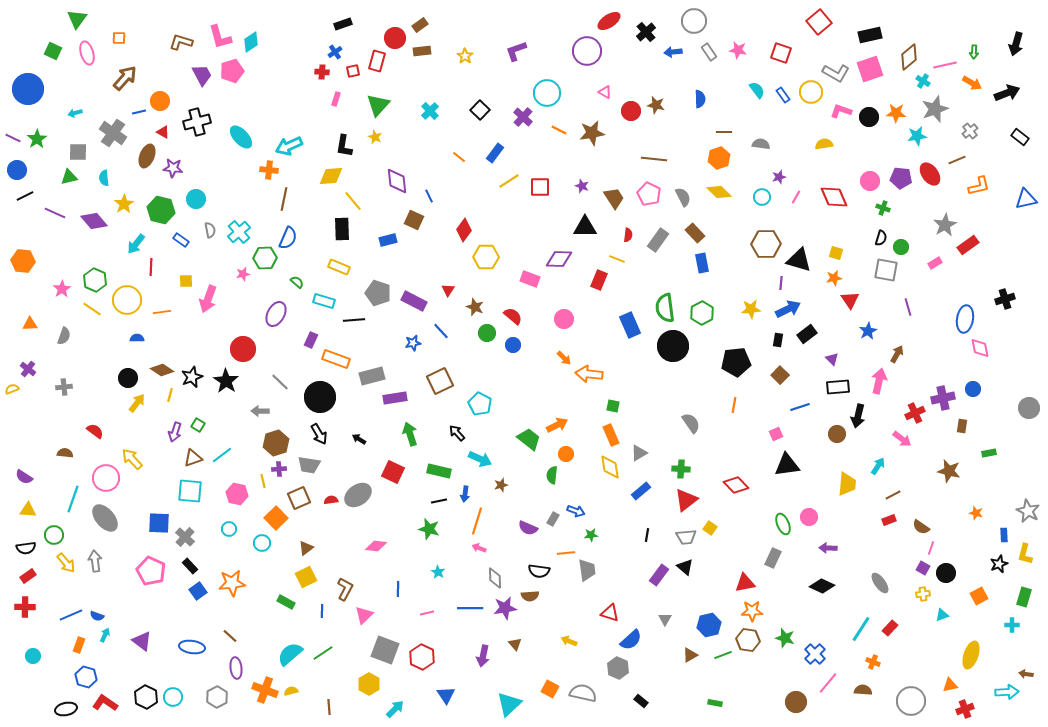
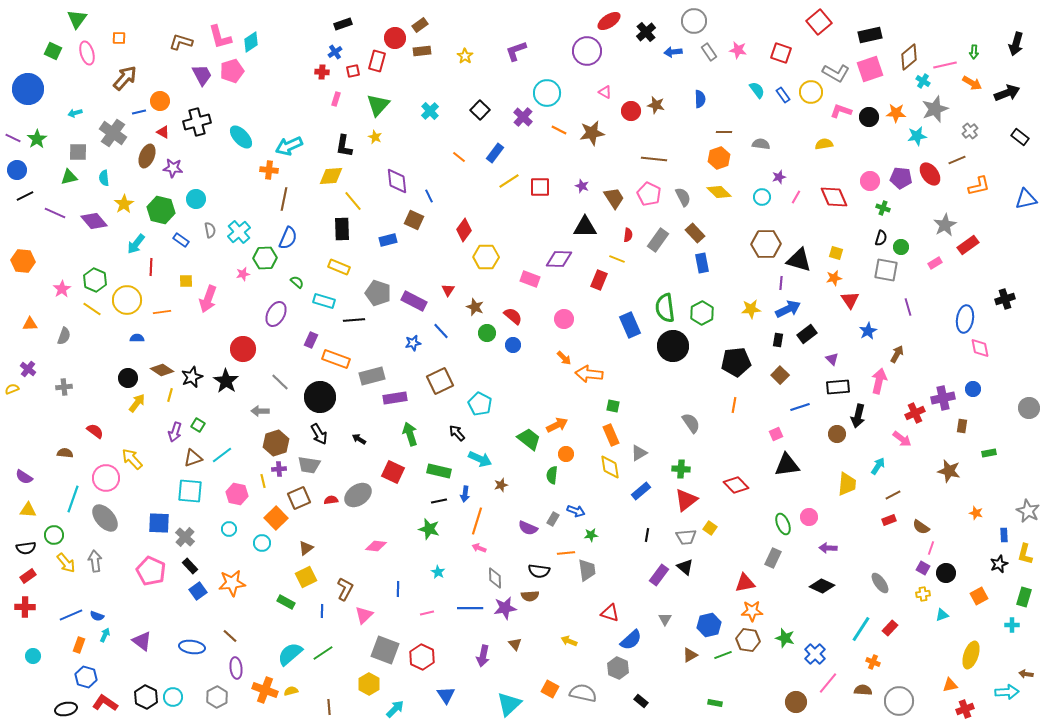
gray circle at (911, 701): moved 12 px left
